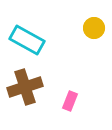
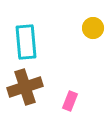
yellow circle: moved 1 px left
cyan rectangle: moved 1 px left, 2 px down; rotated 56 degrees clockwise
